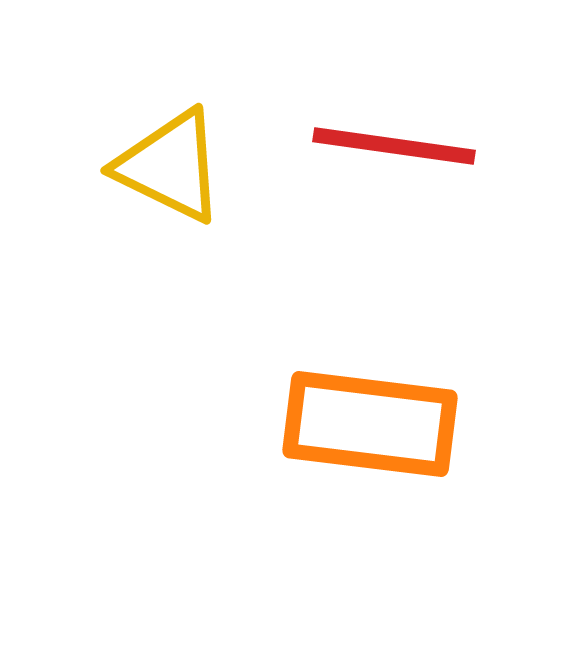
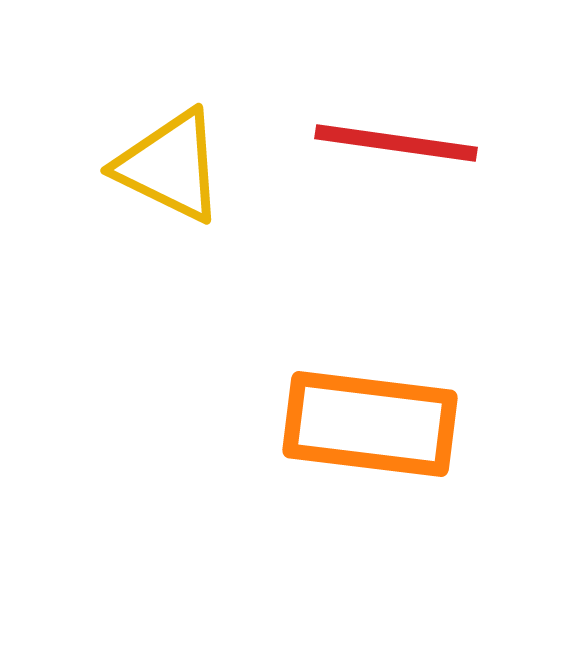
red line: moved 2 px right, 3 px up
